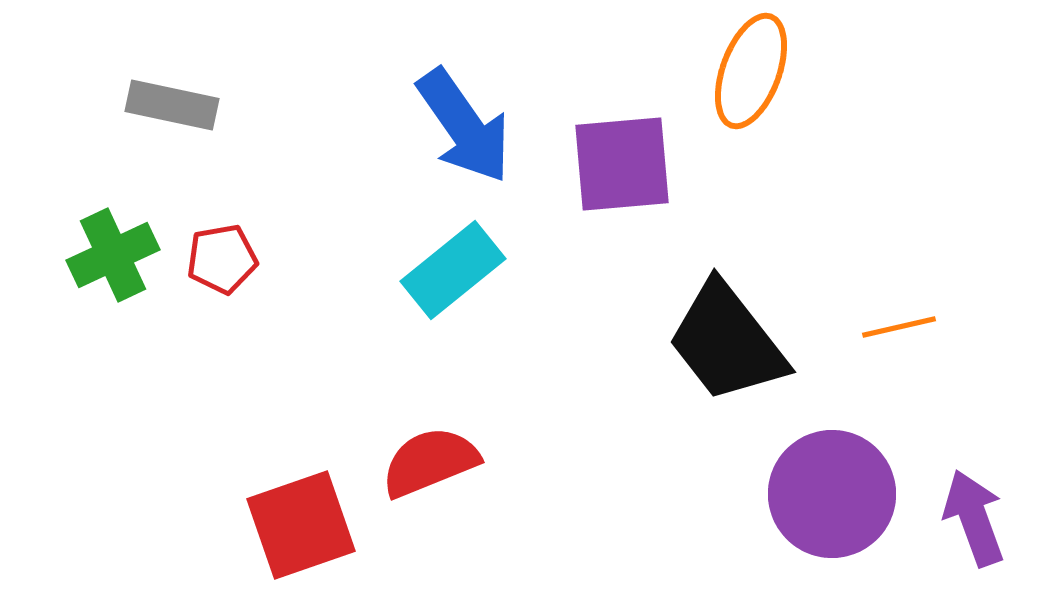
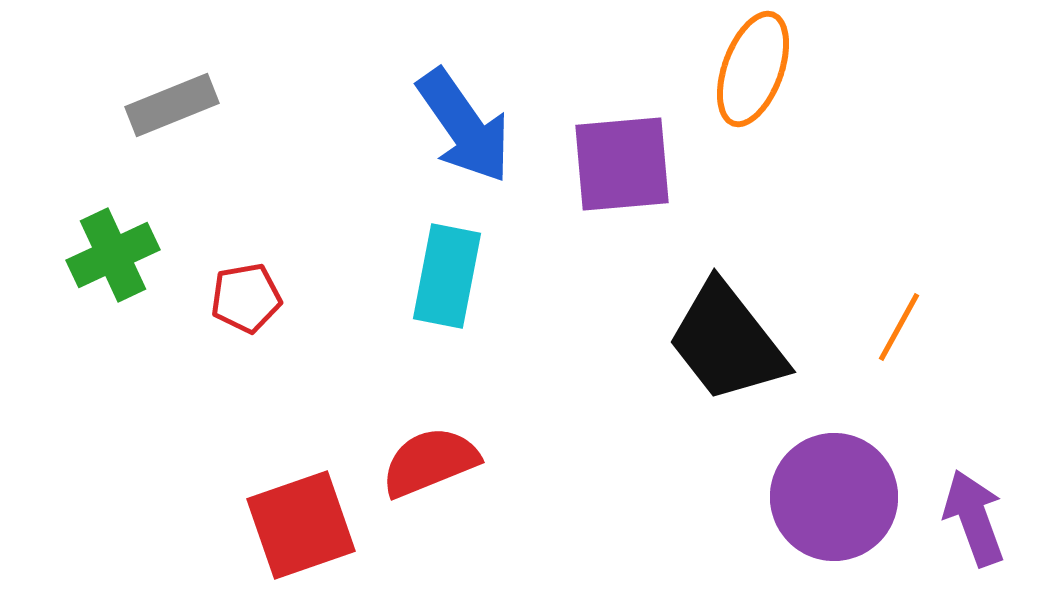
orange ellipse: moved 2 px right, 2 px up
gray rectangle: rotated 34 degrees counterclockwise
red pentagon: moved 24 px right, 39 px down
cyan rectangle: moved 6 px left, 6 px down; rotated 40 degrees counterclockwise
orange line: rotated 48 degrees counterclockwise
purple circle: moved 2 px right, 3 px down
